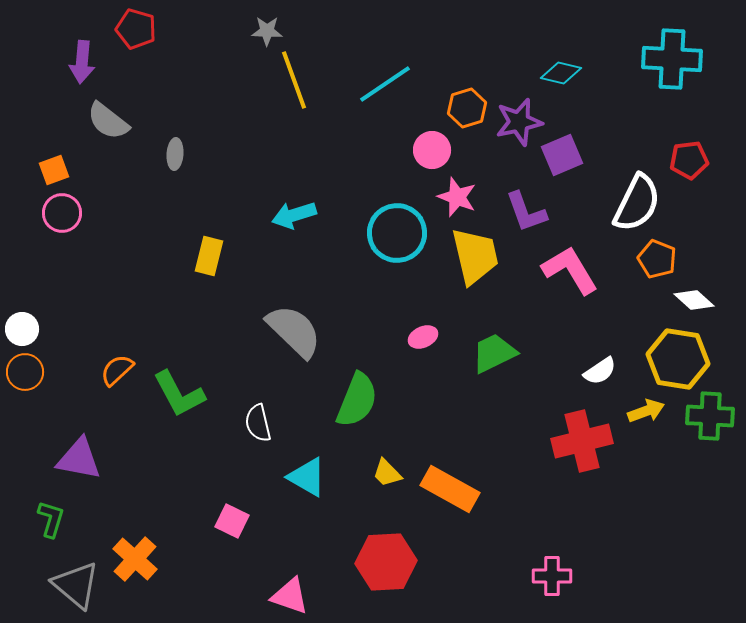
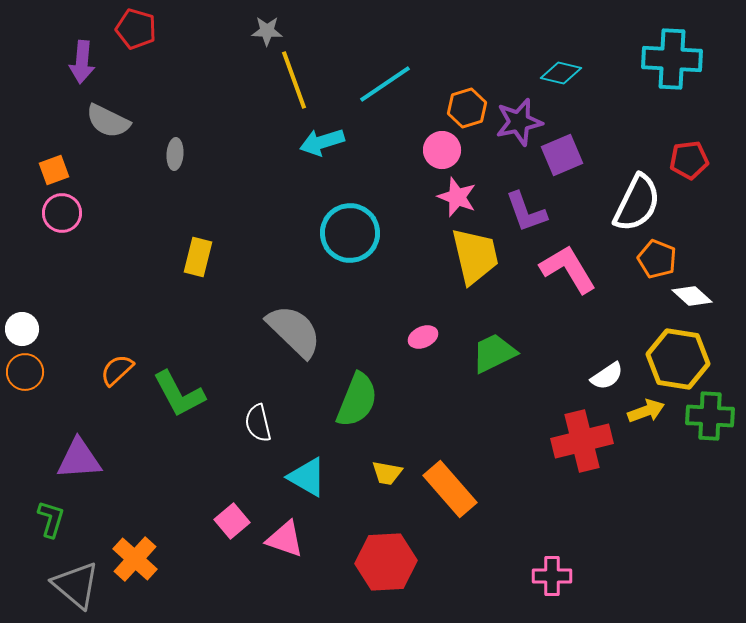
gray semicircle at (108, 121): rotated 12 degrees counterclockwise
pink circle at (432, 150): moved 10 px right
cyan arrow at (294, 215): moved 28 px right, 73 px up
cyan circle at (397, 233): moved 47 px left
yellow rectangle at (209, 256): moved 11 px left, 1 px down
pink L-shape at (570, 270): moved 2 px left, 1 px up
white diamond at (694, 300): moved 2 px left, 4 px up
white semicircle at (600, 371): moved 7 px right, 5 px down
purple triangle at (79, 459): rotated 15 degrees counterclockwise
yellow trapezoid at (387, 473): rotated 36 degrees counterclockwise
orange rectangle at (450, 489): rotated 20 degrees clockwise
pink square at (232, 521): rotated 24 degrees clockwise
pink triangle at (290, 596): moved 5 px left, 57 px up
